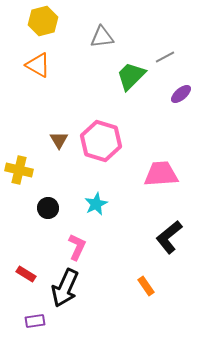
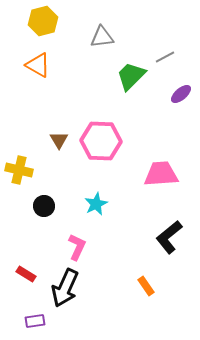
pink hexagon: rotated 15 degrees counterclockwise
black circle: moved 4 px left, 2 px up
